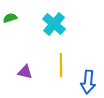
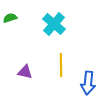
blue arrow: moved 1 px down
